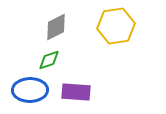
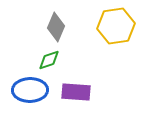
gray diamond: rotated 40 degrees counterclockwise
